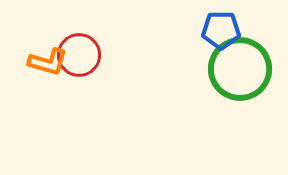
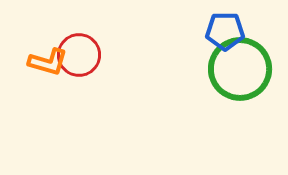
blue pentagon: moved 4 px right, 1 px down
